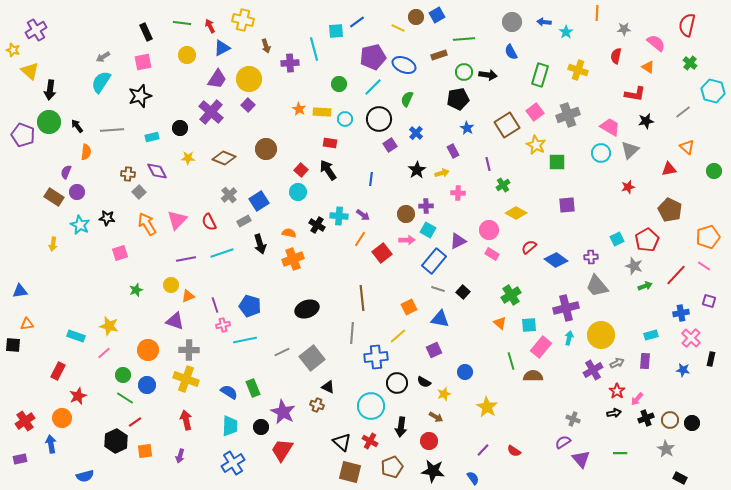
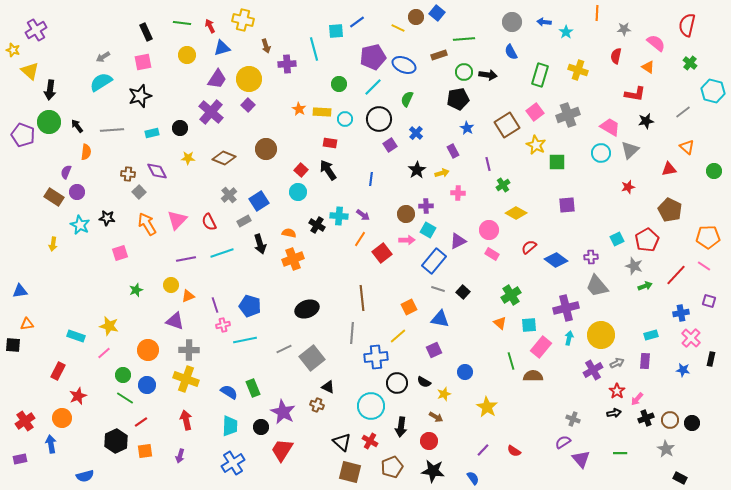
blue square at (437, 15): moved 2 px up; rotated 21 degrees counterclockwise
blue triangle at (222, 48): rotated 12 degrees clockwise
purple cross at (290, 63): moved 3 px left, 1 px down
cyan semicircle at (101, 82): rotated 25 degrees clockwise
cyan rectangle at (152, 137): moved 4 px up
orange pentagon at (708, 237): rotated 15 degrees clockwise
gray line at (282, 352): moved 2 px right, 3 px up
red line at (135, 422): moved 6 px right
